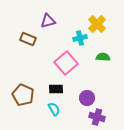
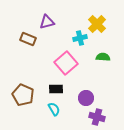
purple triangle: moved 1 px left, 1 px down
purple circle: moved 1 px left
